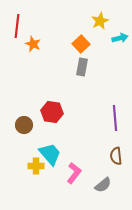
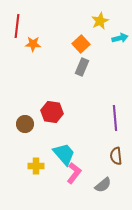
orange star: rotated 21 degrees counterclockwise
gray rectangle: rotated 12 degrees clockwise
brown circle: moved 1 px right, 1 px up
cyan trapezoid: moved 14 px right
